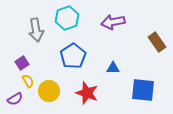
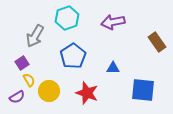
gray arrow: moved 1 px left, 6 px down; rotated 40 degrees clockwise
yellow semicircle: moved 1 px right, 1 px up
purple semicircle: moved 2 px right, 2 px up
